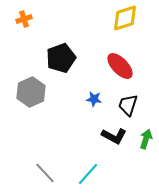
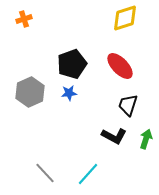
black pentagon: moved 11 px right, 6 px down
gray hexagon: moved 1 px left
blue star: moved 25 px left, 6 px up; rotated 14 degrees counterclockwise
